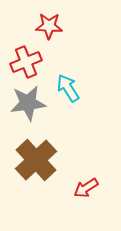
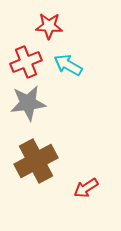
cyan arrow: moved 23 px up; rotated 28 degrees counterclockwise
brown cross: moved 1 px down; rotated 15 degrees clockwise
